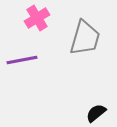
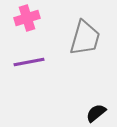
pink cross: moved 10 px left; rotated 15 degrees clockwise
purple line: moved 7 px right, 2 px down
